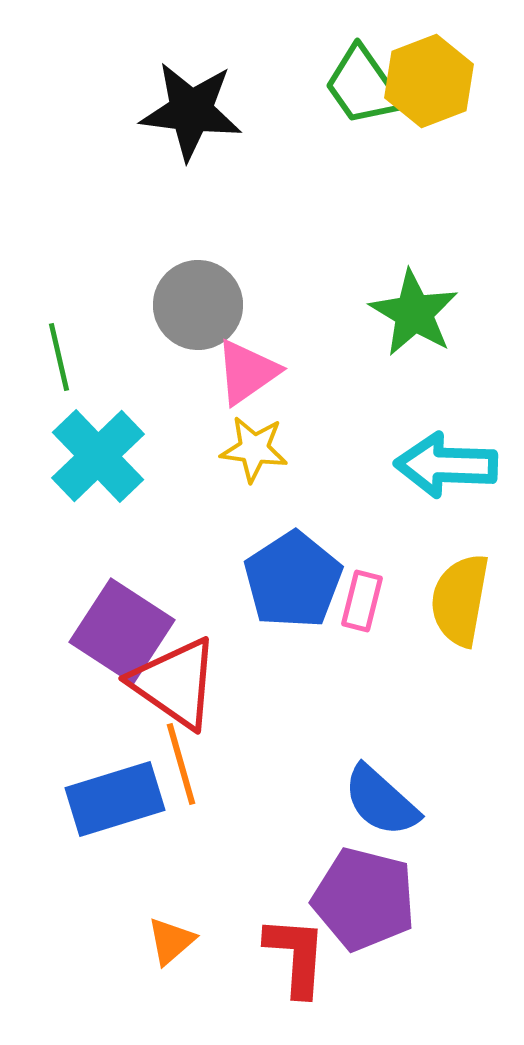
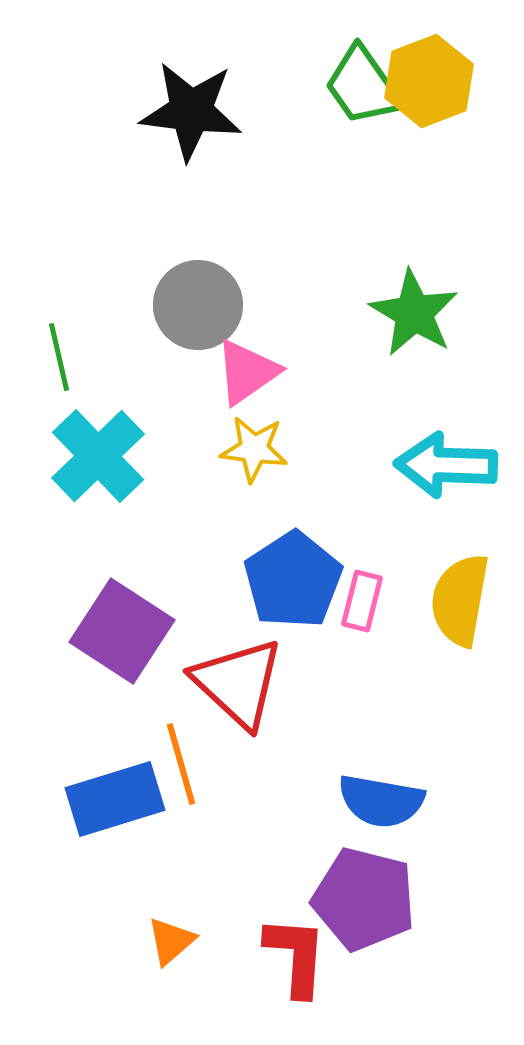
red triangle: moved 63 px right; rotated 8 degrees clockwise
blue semicircle: rotated 32 degrees counterclockwise
